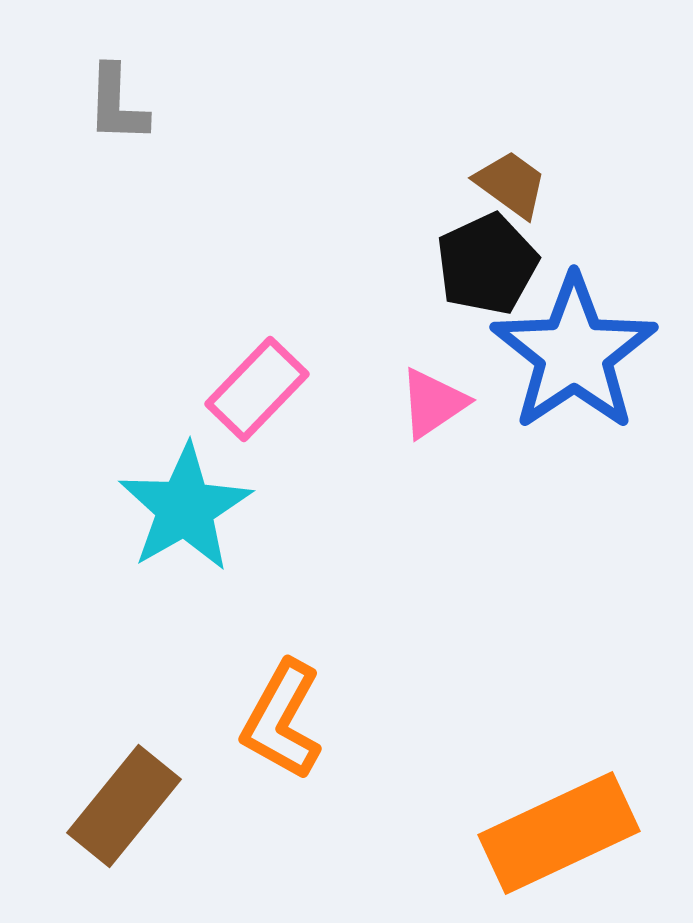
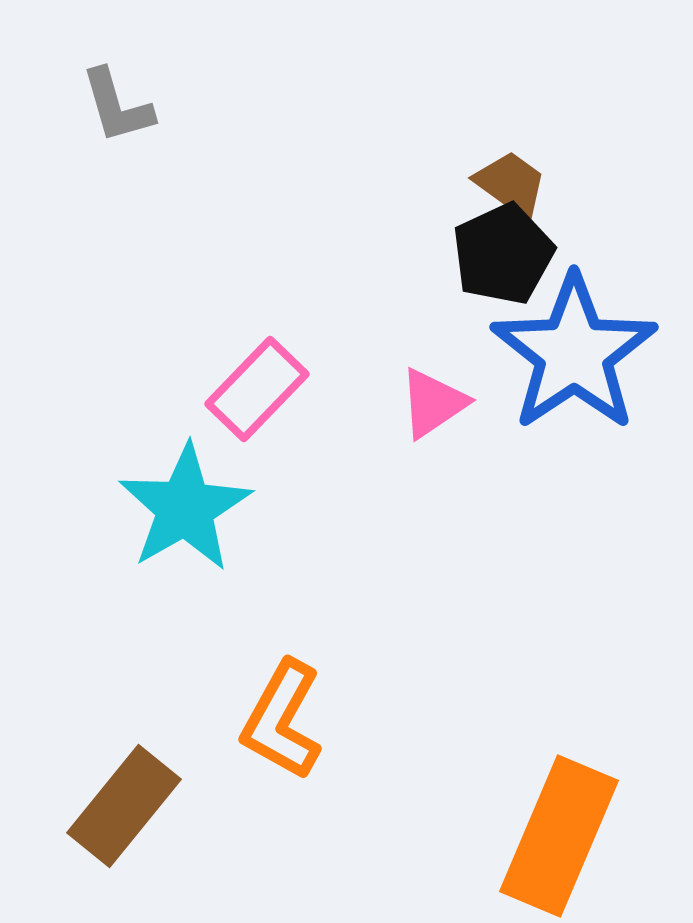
gray L-shape: moved 2 px down; rotated 18 degrees counterclockwise
black pentagon: moved 16 px right, 10 px up
orange rectangle: moved 3 px down; rotated 42 degrees counterclockwise
